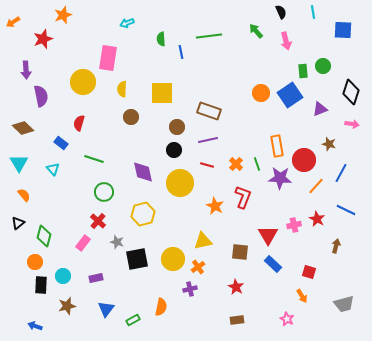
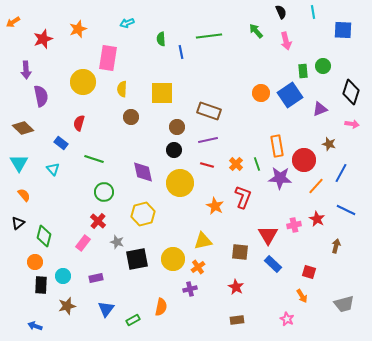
orange star at (63, 15): moved 15 px right, 14 px down
